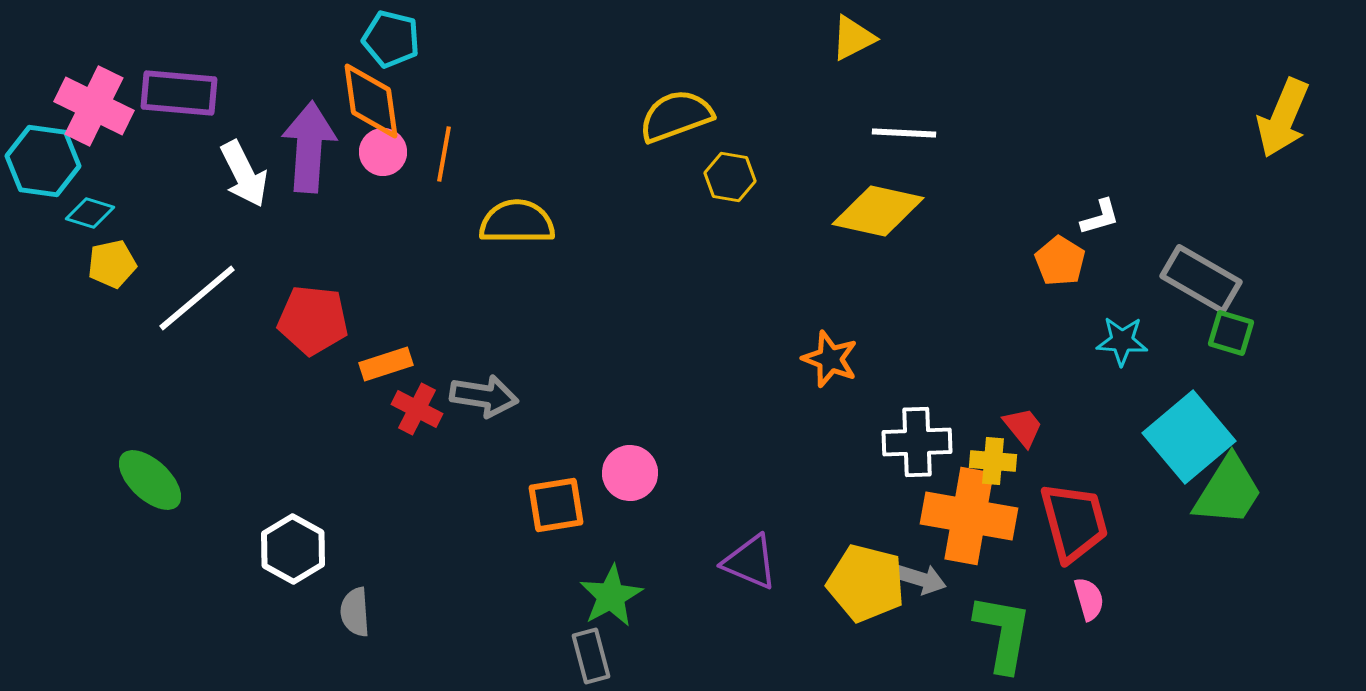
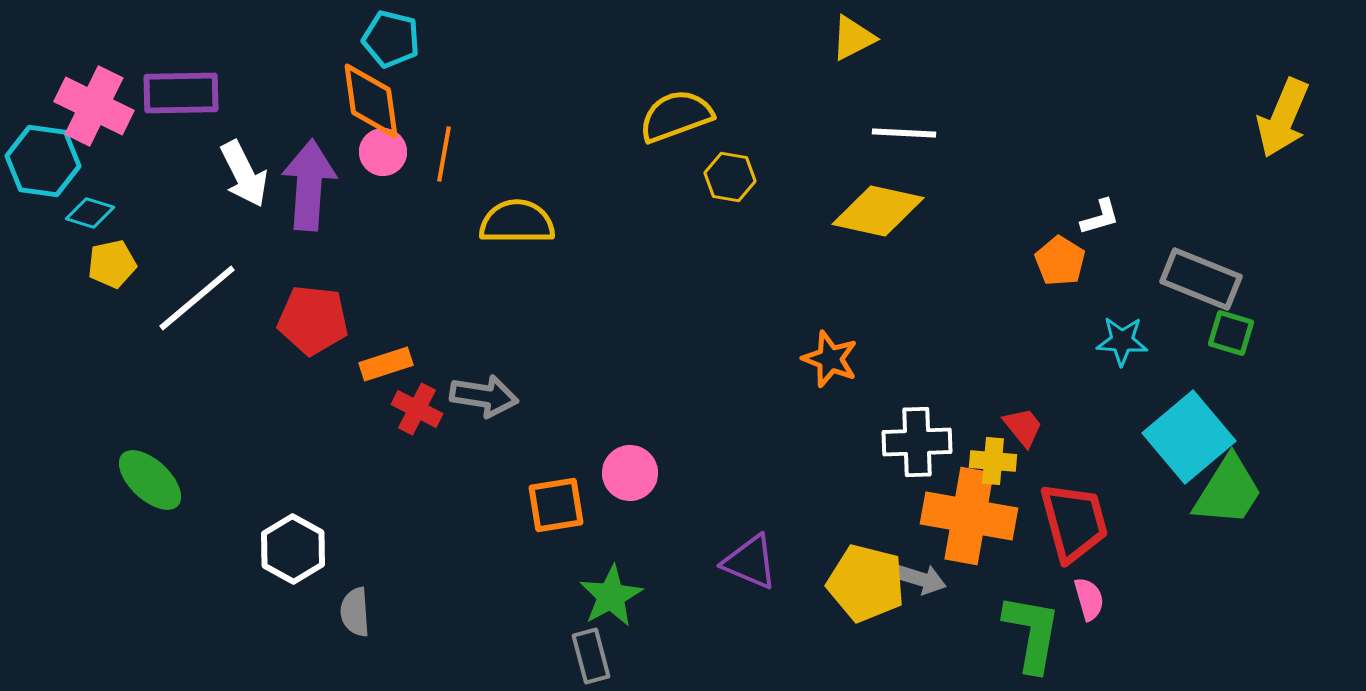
purple rectangle at (179, 93): moved 2 px right; rotated 6 degrees counterclockwise
purple arrow at (309, 147): moved 38 px down
gray rectangle at (1201, 279): rotated 8 degrees counterclockwise
green L-shape at (1003, 633): moved 29 px right
